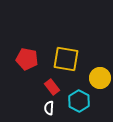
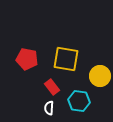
yellow circle: moved 2 px up
cyan hexagon: rotated 20 degrees counterclockwise
